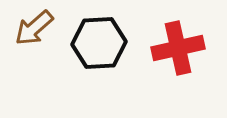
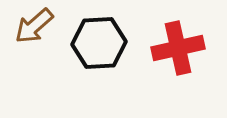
brown arrow: moved 2 px up
